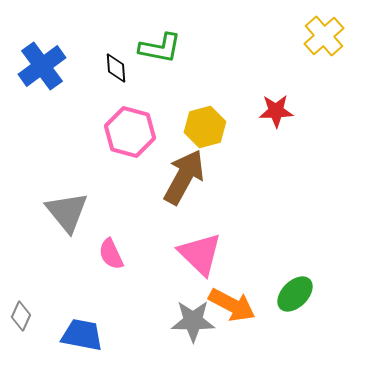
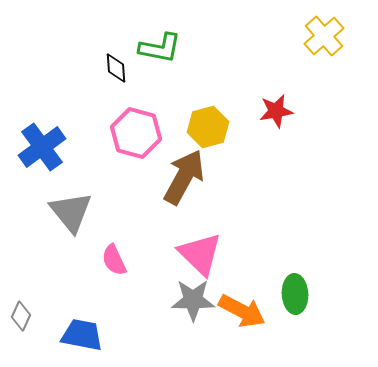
blue cross: moved 81 px down
red star: rotated 8 degrees counterclockwise
yellow hexagon: moved 3 px right
pink hexagon: moved 6 px right, 1 px down
gray triangle: moved 4 px right
pink semicircle: moved 3 px right, 6 px down
green ellipse: rotated 48 degrees counterclockwise
orange arrow: moved 10 px right, 6 px down
gray star: moved 21 px up
